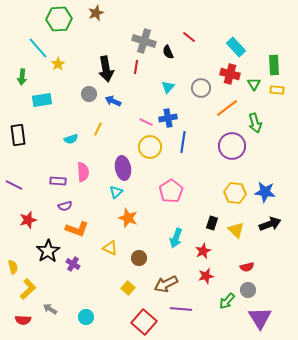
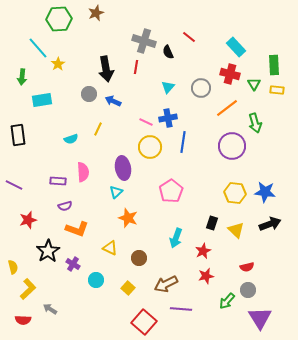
cyan circle at (86, 317): moved 10 px right, 37 px up
